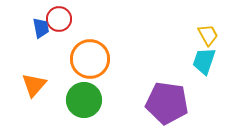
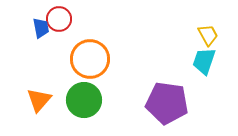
orange triangle: moved 5 px right, 15 px down
